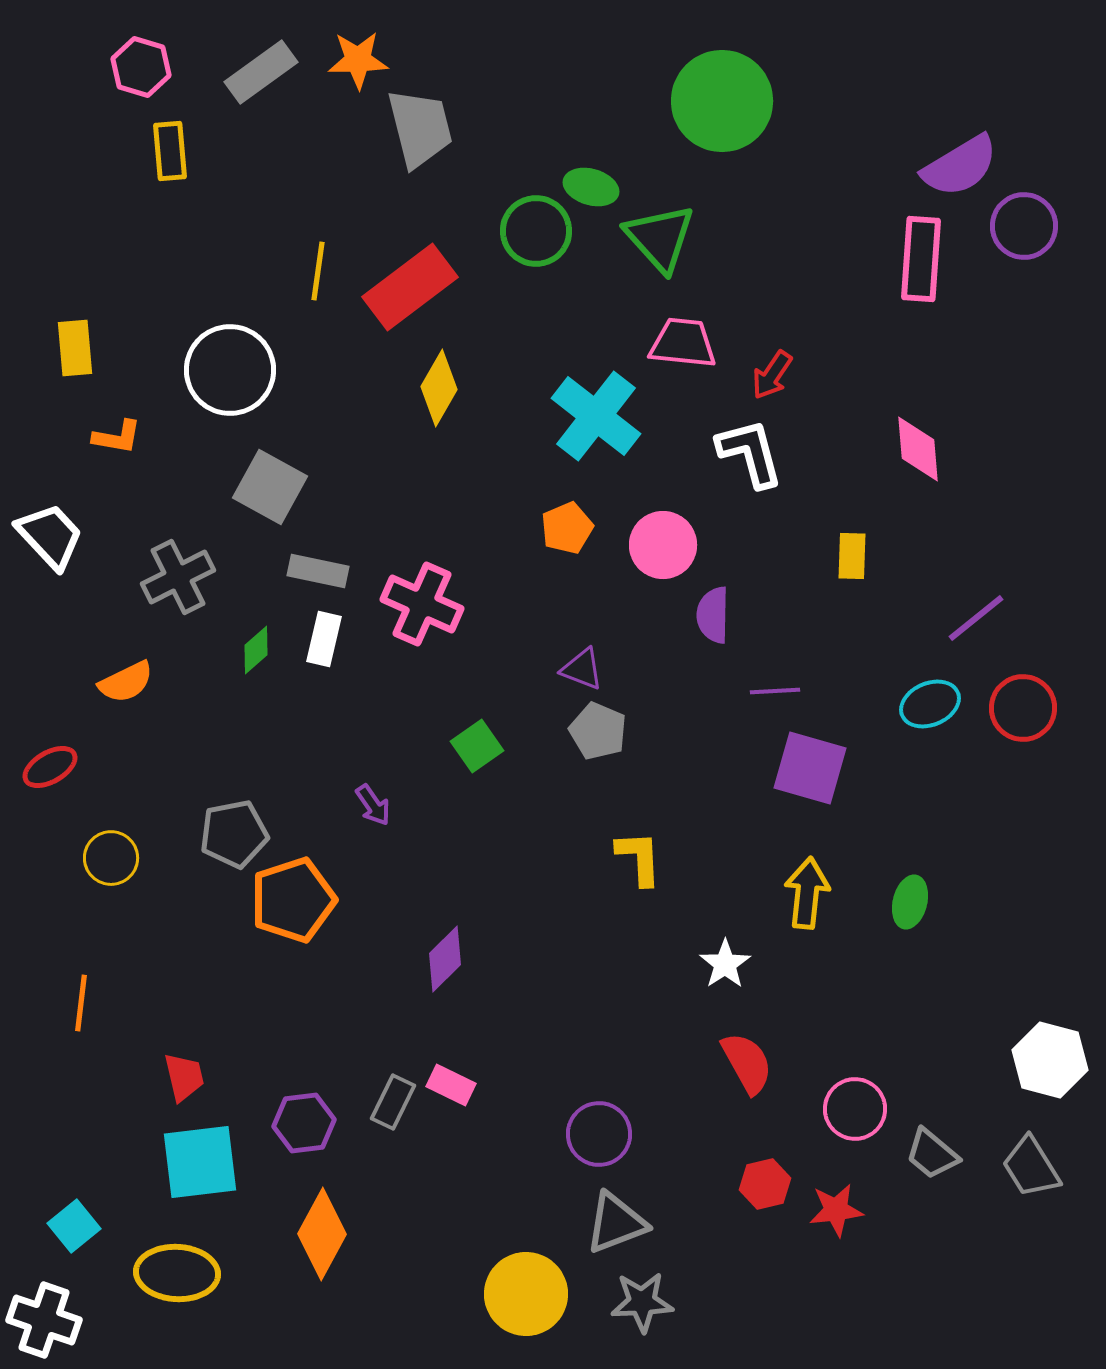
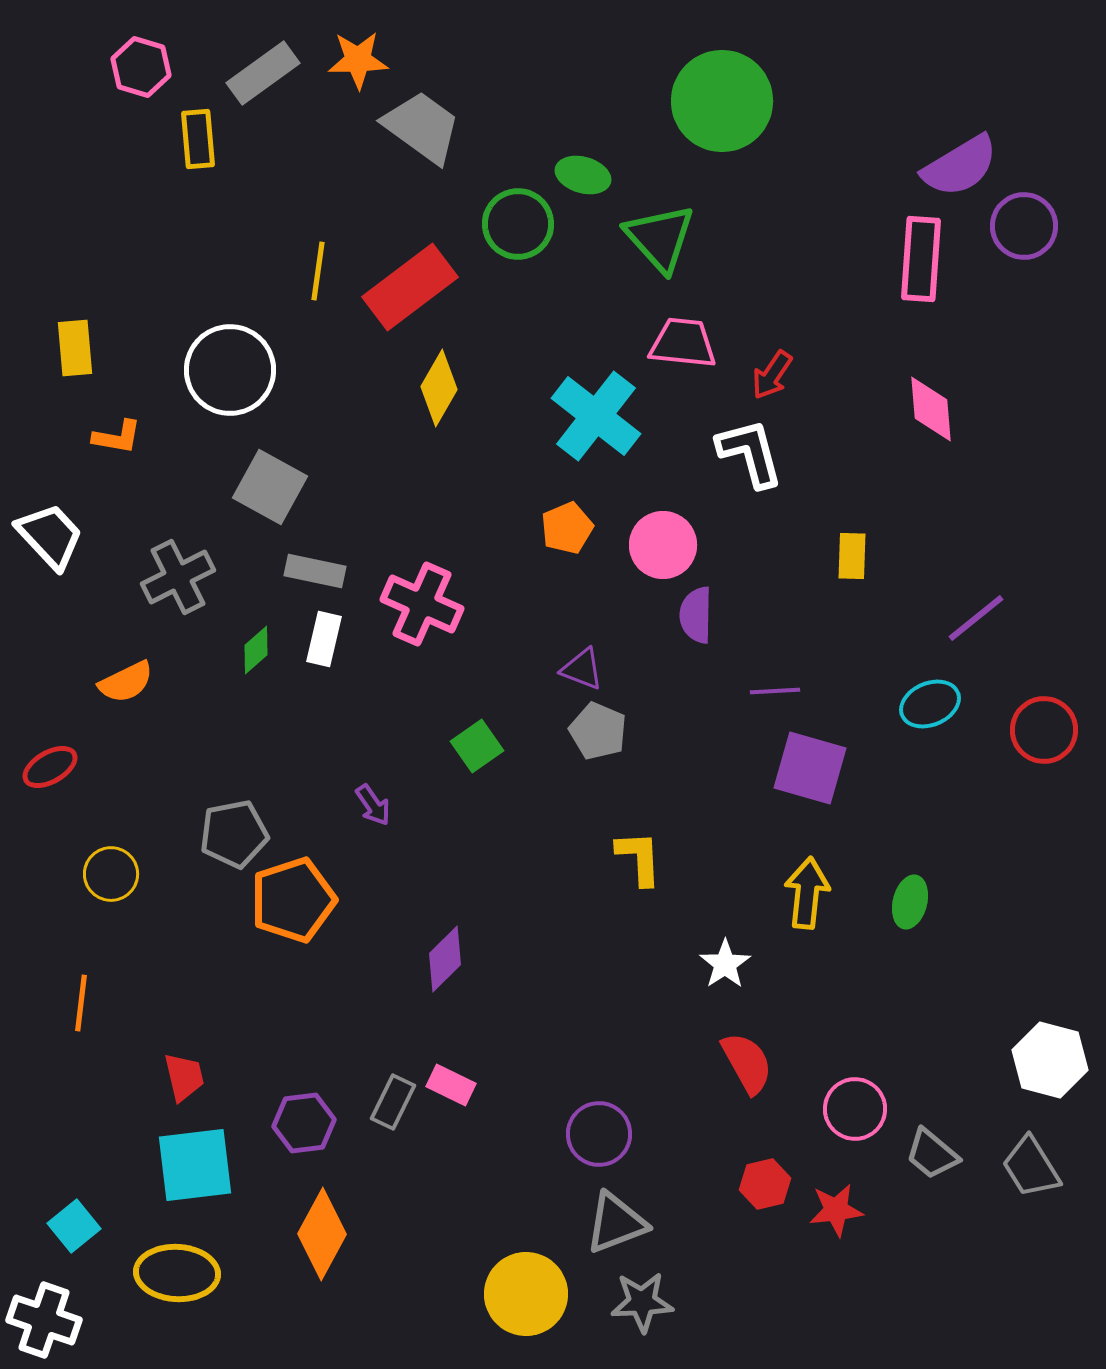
gray rectangle at (261, 72): moved 2 px right, 1 px down
gray trapezoid at (420, 128): moved 2 px right, 1 px up; rotated 40 degrees counterclockwise
yellow rectangle at (170, 151): moved 28 px right, 12 px up
green ellipse at (591, 187): moved 8 px left, 12 px up
green circle at (536, 231): moved 18 px left, 7 px up
pink diamond at (918, 449): moved 13 px right, 40 px up
gray rectangle at (318, 571): moved 3 px left
purple semicircle at (713, 615): moved 17 px left
red circle at (1023, 708): moved 21 px right, 22 px down
yellow circle at (111, 858): moved 16 px down
cyan square at (200, 1162): moved 5 px left, 3 px down
